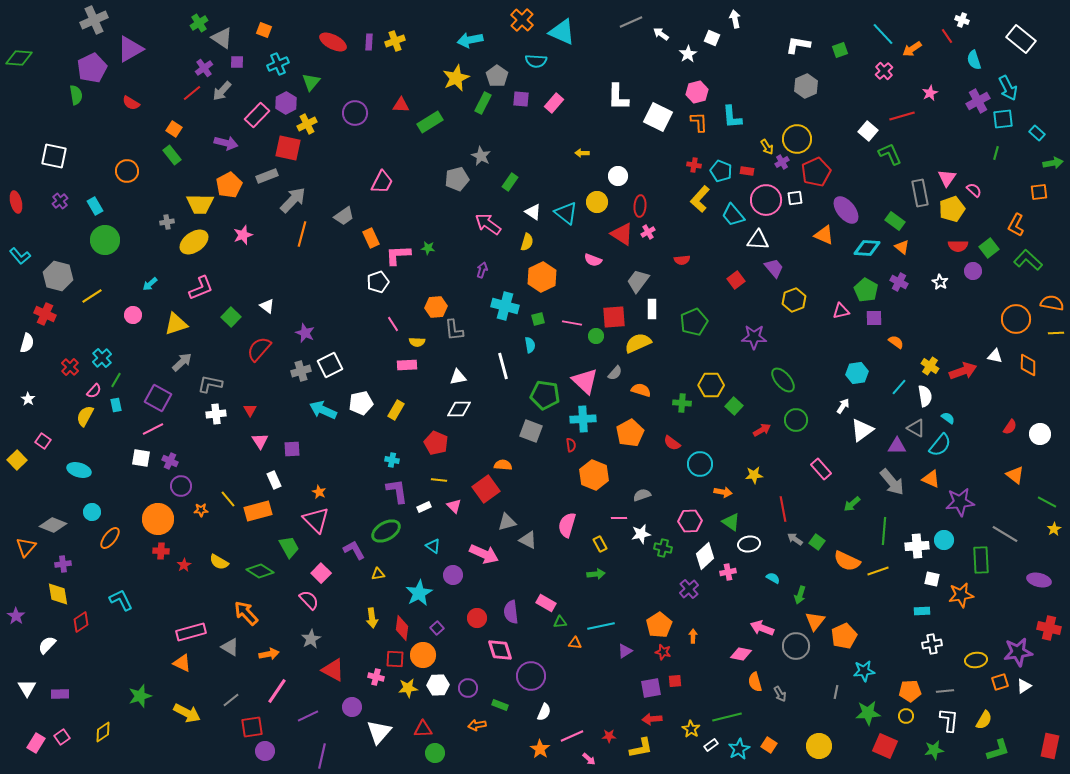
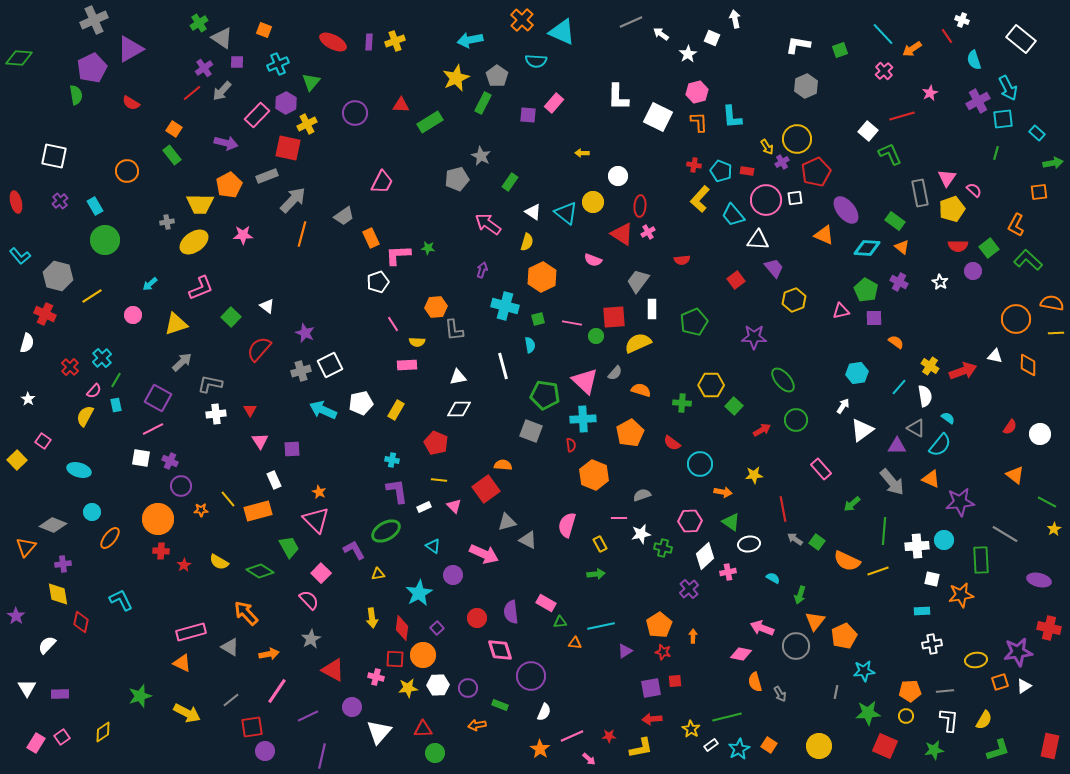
purple square at (521, 99): moved 7 px right, 16 px down
yellow circle at (597, 202): moved 4 px left
pink star at (243, 235): rotated 18 degrees clockwise
red diamond at (81, 622): rotated 45 degrees counterclockwise
